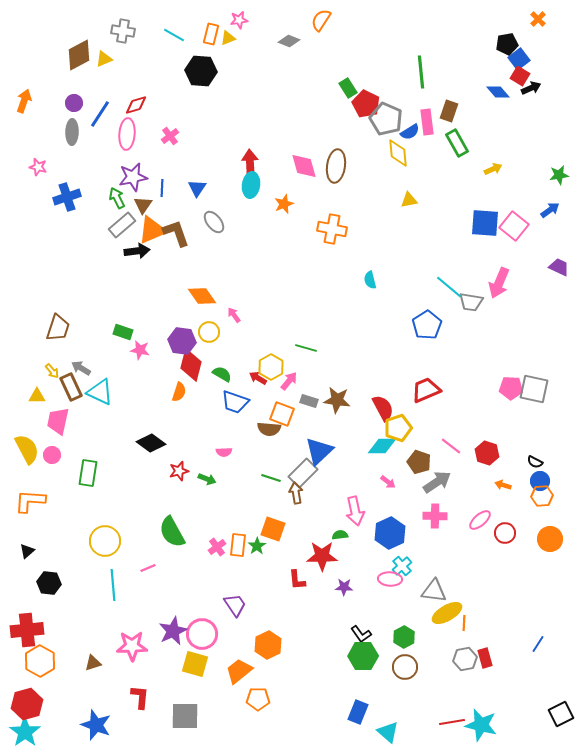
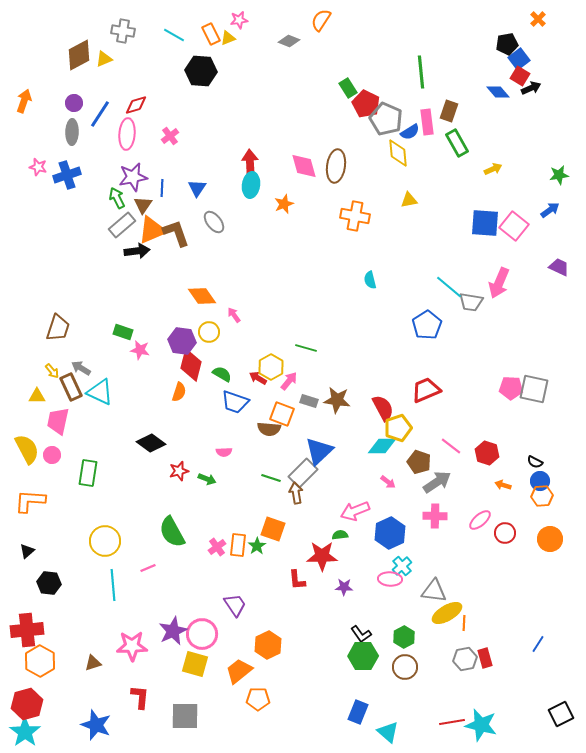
orange rectangle at (211, 34): rotated 40 degrees counterclockwise
blue cross at (67, 197): moved 22 px up
orange cross at (332, 229): moved 23 px right, 13 px up
pink arrow at (355, 511): rotated 80 degrees clockwise
